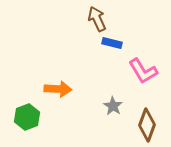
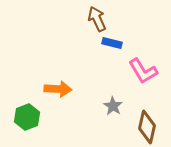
brown diamond: moved 2 px down; rotated 8 degrees counterclockwise
